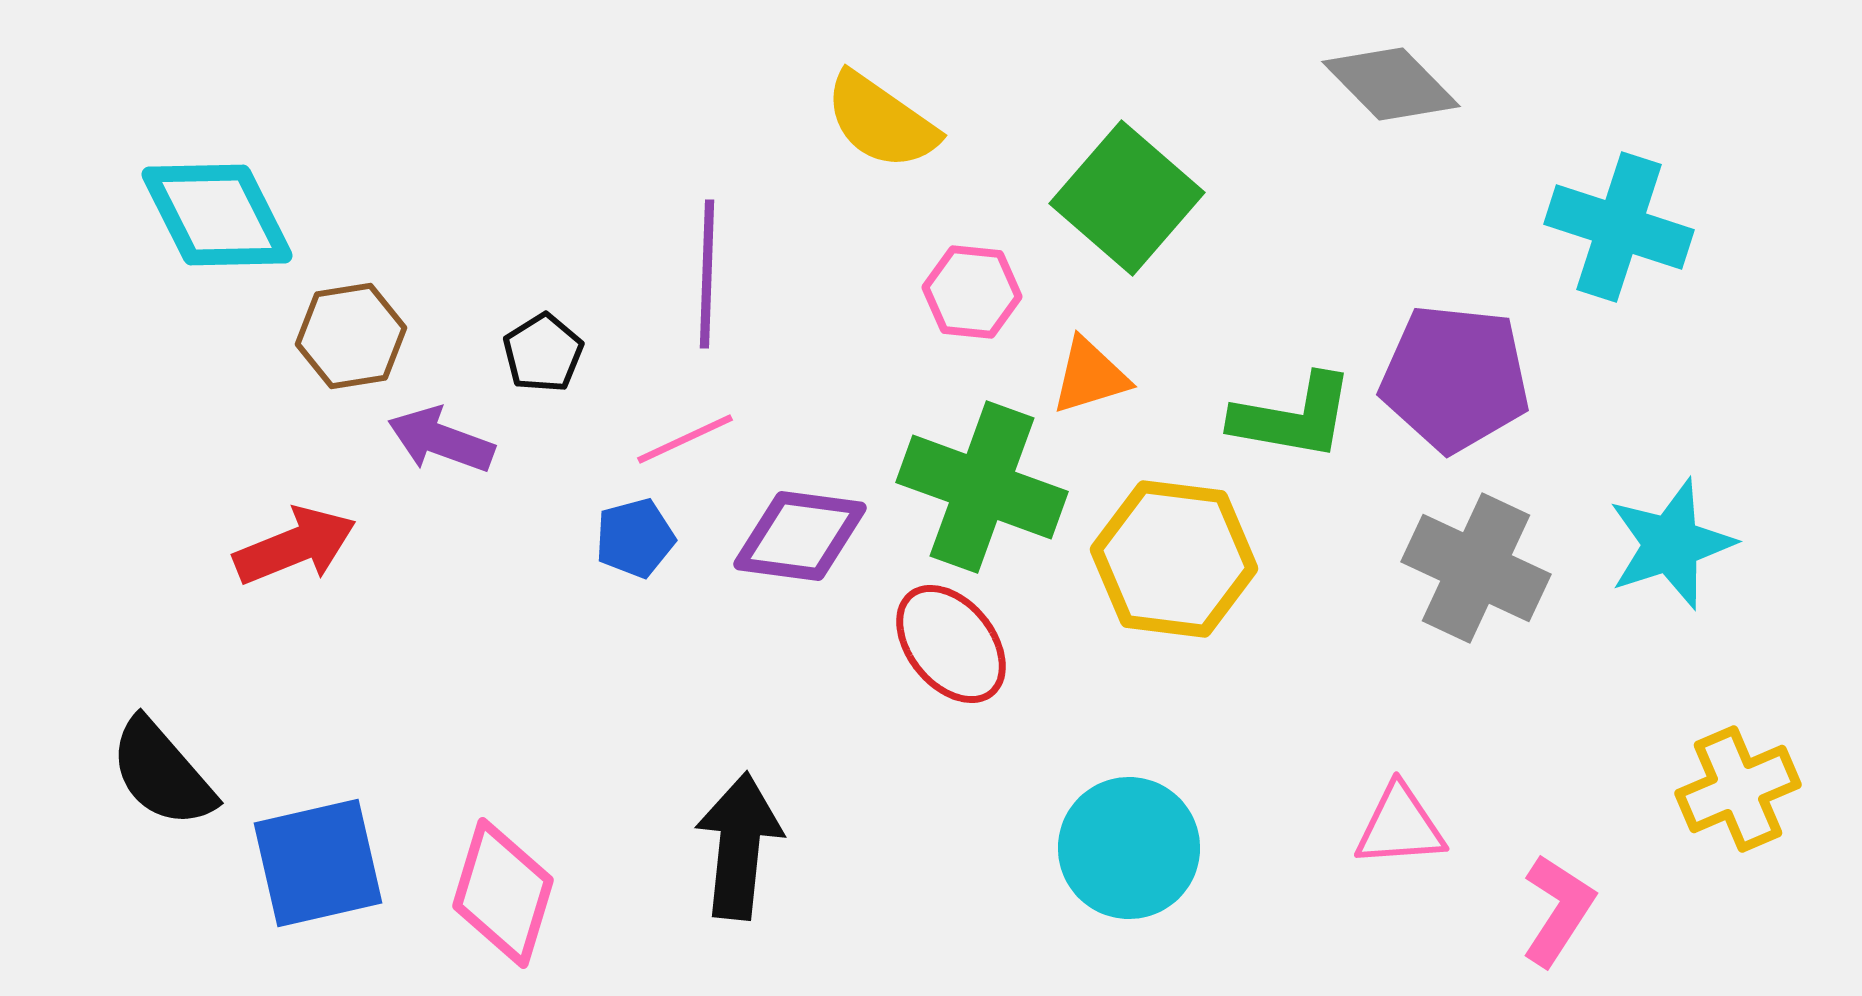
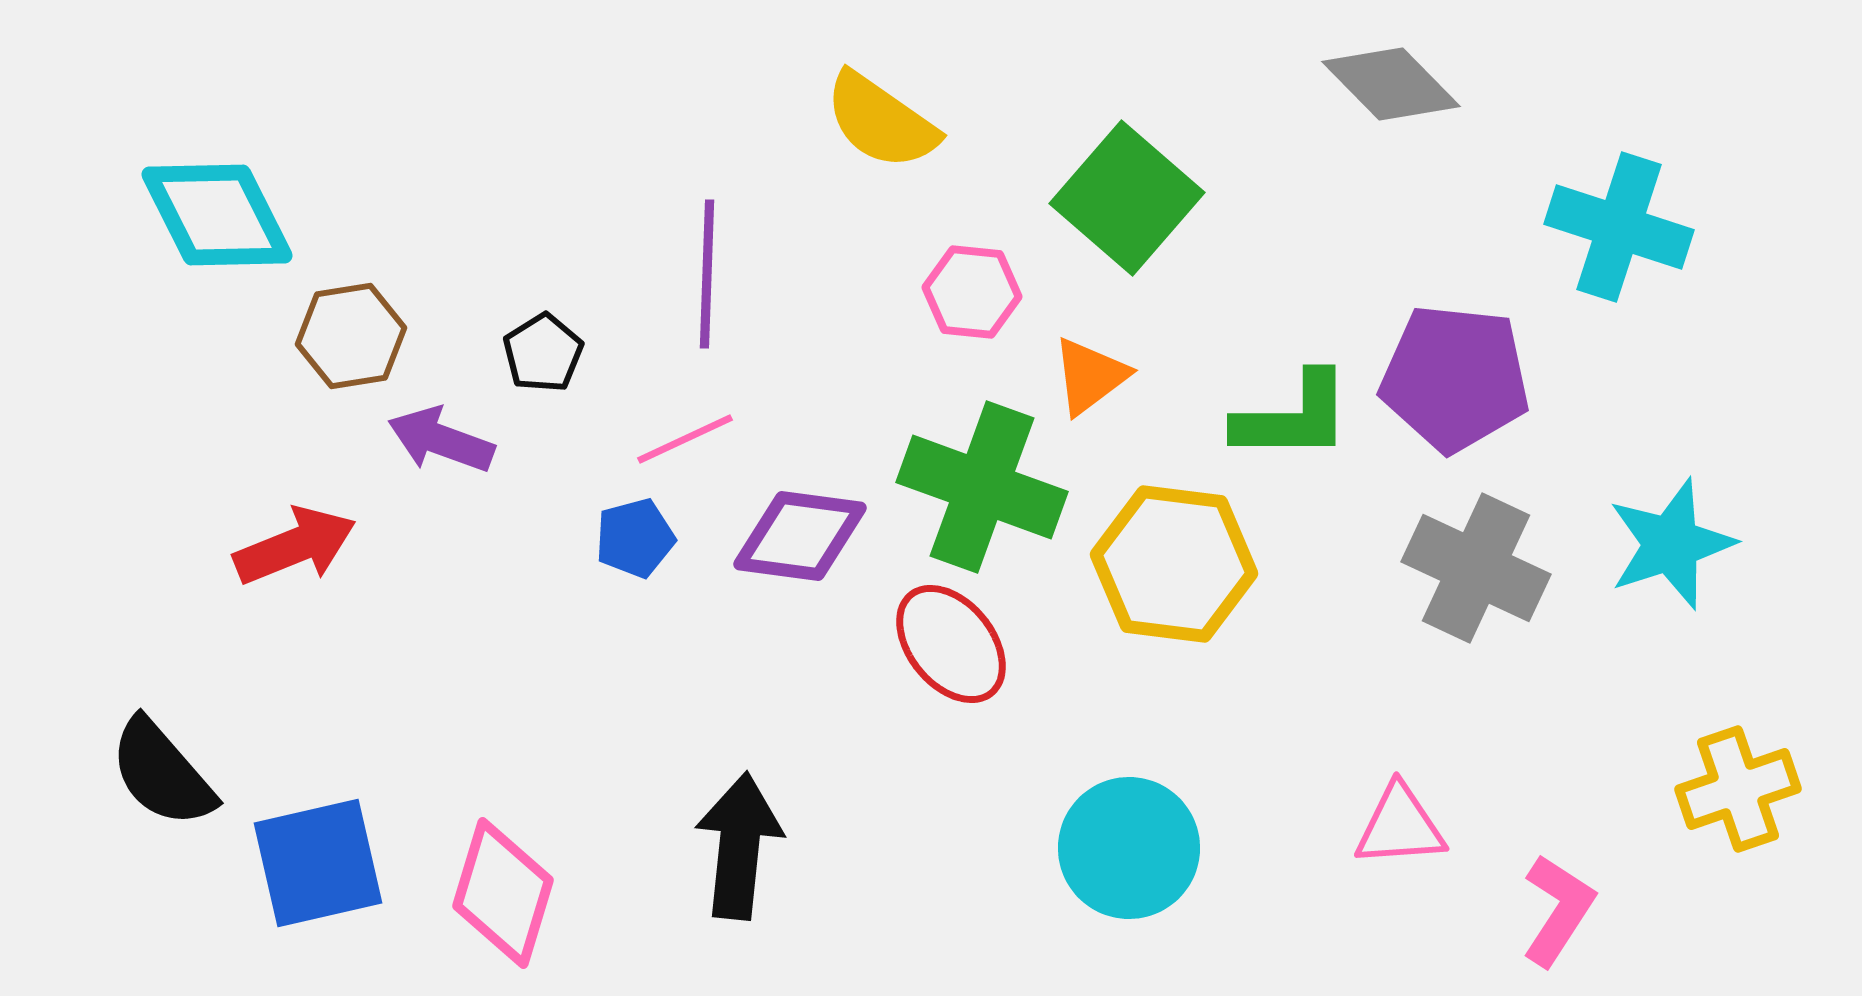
orange triangle: rotated 20 degrees counterclockwise
green L-shape: rotated 10 degrees counterclockwise
yellow hexagon: moved 5 px down
yellow cross: rotated 4 degrees clockwise
